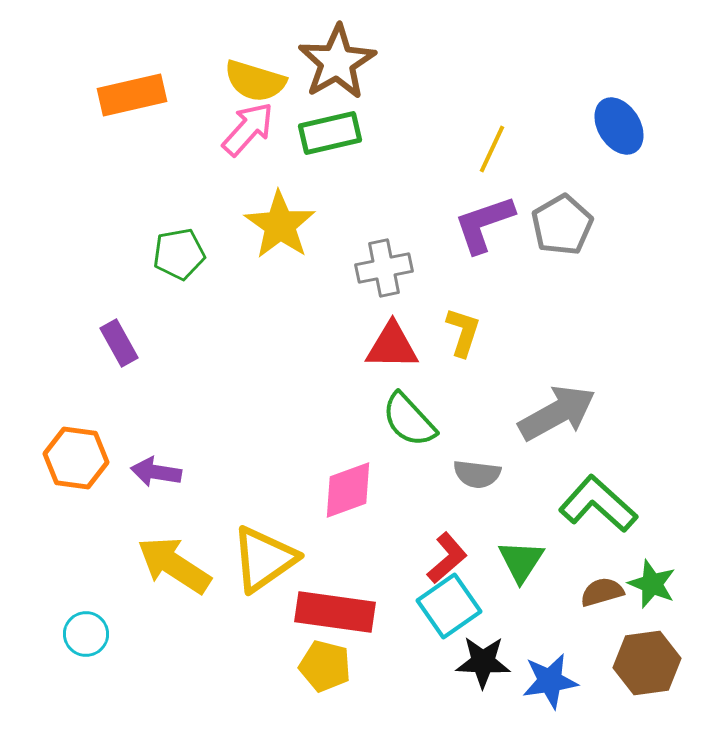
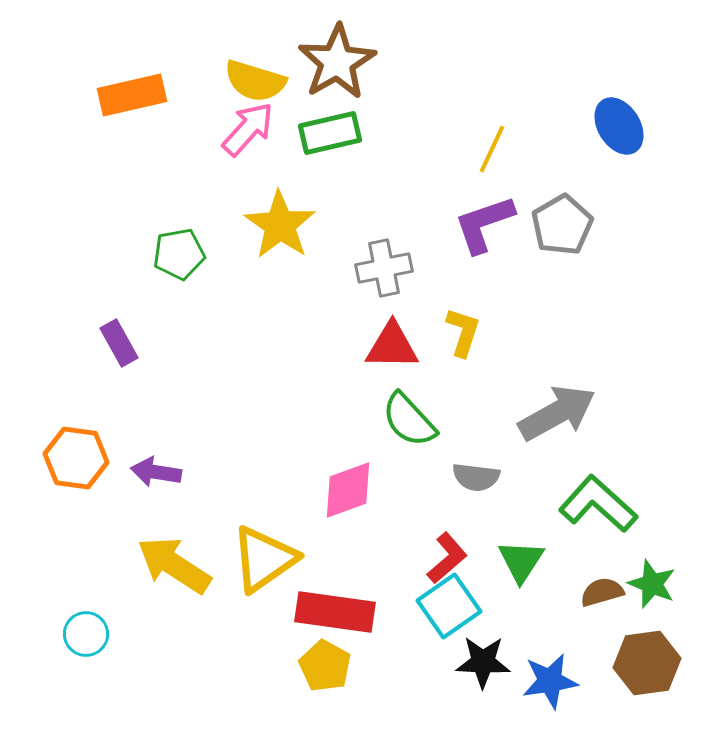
gray semicircle: moved 1 px left, 3 px down
yellow pentagon: rotated 15 degrees clockwise
